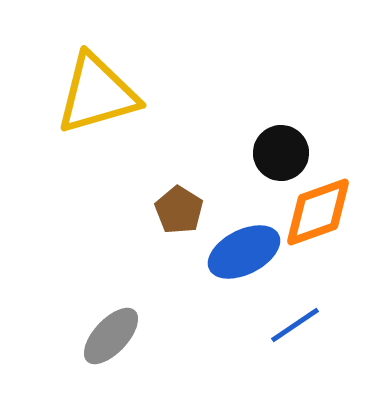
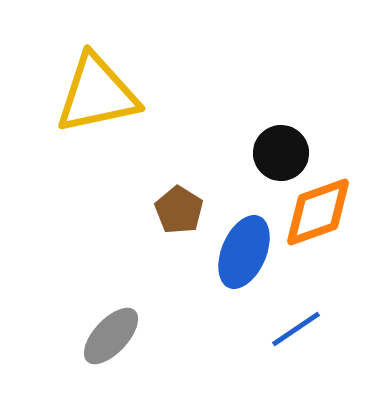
yellow triangle: rotated 4 degrees clockwise
blue ellipse: rotated 40 degrees counterclockwise
blue line: moved 1 px right, 4 px down
